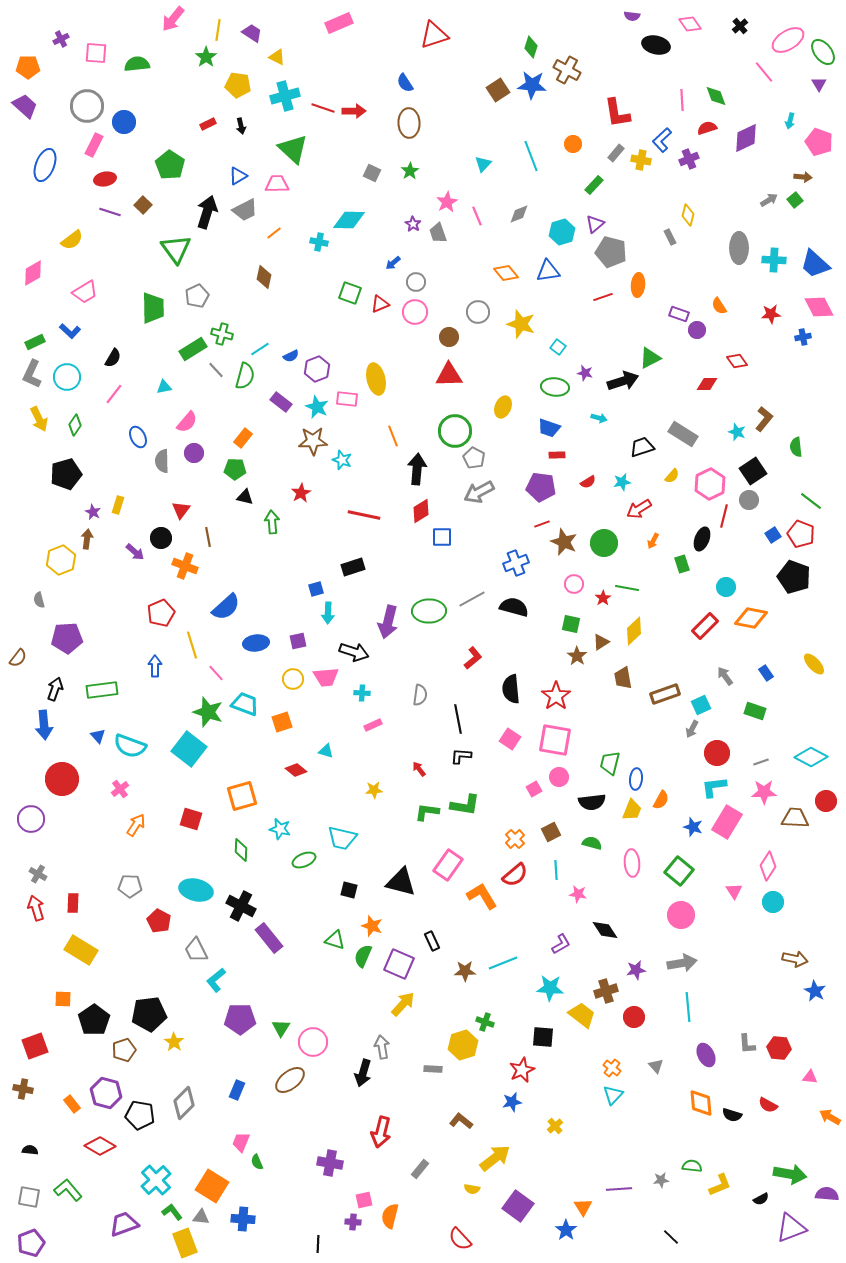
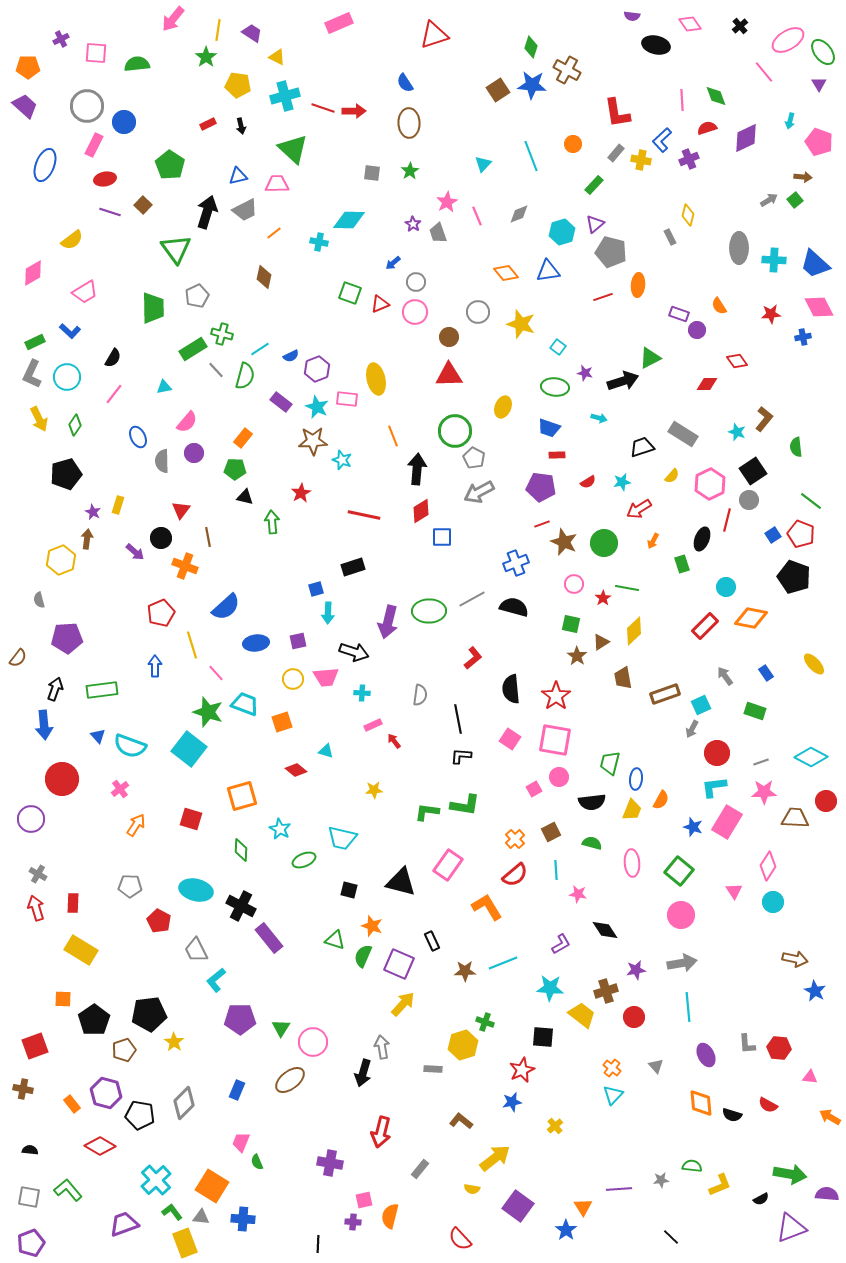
gray square at (372, 173): rotated 18 degrees counterclockwise
blue triangle at (238, 176): rotated 18 degrees clockwise
red line at (724, 516): moved 3 px right, 4 px down
red arrow at (419, 769): moved 25 px left, 28 px up
cyan star at (280, 829): rotated 15 degrees clockwise
orange L-shape at (482, 896): moved 5 px right, 11 px down
